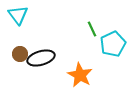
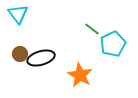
cyan triangle: moved 1 px up
green line: rotated 28 degrees counterclockwise
